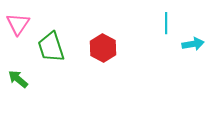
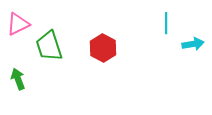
pink triangle: rotated 30 degrees clockwise
green trapezoid: moved 2 px left, 1 px up
green arrow: rotated 30 degrees clockwise
